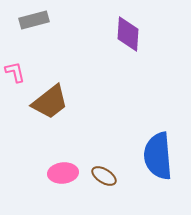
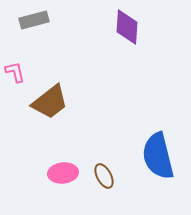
purple diamond: moved 1 px left, 7 px up
blue semicircle: rotated 9 degrees counterclockwise
brown ellipse: rotated 30 degrees clockwise
